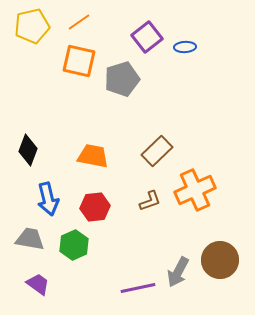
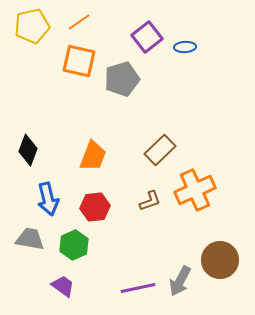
brown rectangle: moved 3 px right, 1 px up
orange trapezoid: rotated 100 degrees clockwise
gray arrow: moved 2 px right, 9 px down
purple trapezoid: moved 25 px right, 2 px down
